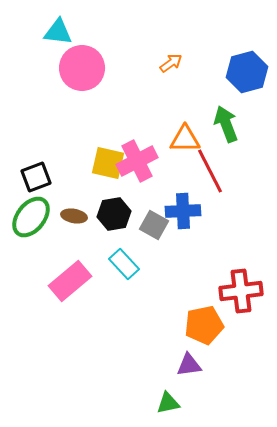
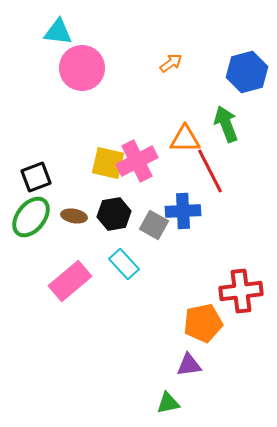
orange pentagon: moved 1 px left, 2 px up
